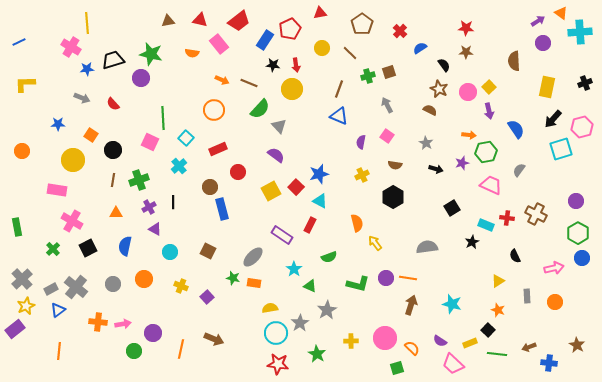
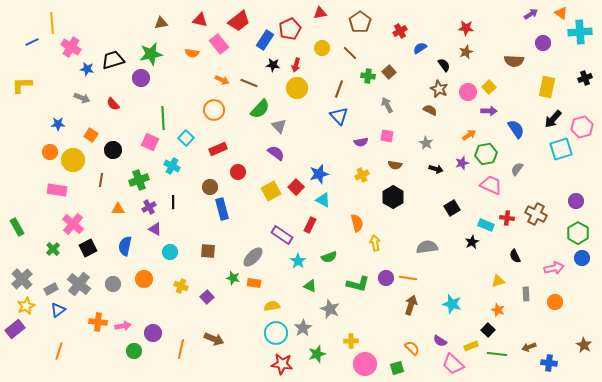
brown triangle at (168, 21): moved 7 px left, 2 px down
purple arrow at (538, 21): moved 7 px left, 7 px up
yellow line at (87, 23): moved 35 px left
brown pentagon at (362, 24): moved 2 px left, 2 px up
red cross at (400, 31): rotated 16 degrees clockwise
blue line at (19, 42): moved 13 px right
brown star at (466, 52): rotated 24 degrees counterclockwise
green star at (151, 54): rotated 25 degrees counterclockwise
brown semicircle at (514, 61): rotated 84 degrees counterclockwise
red arrow at (296, 65): rotated 24 degrees clockwise
blue star at (87, 69): rotated 16 degrees clockwise
brown square at (389, 72): rotated 24 degrees counterclockwise
green cross at (368, 76): rotated 24 degrees clockwise
black cross at (585, 83): moved 5 px up
yellow L-shape at (25, 84): moved 3 px left, 1 px down
yellow circle at (292, 89): moved 5 px right, 1 px up
purple arrow at (489, 111): rotated 77 degrees counterclockwise
blue triangle at (339, 116): rotated 24 degrees clockwise
orange arrow at (469, 135): rotated 40 degrees counterclockwise
pink square at (387, 136): rotated 24 degrees counterclockwise
purple semicircle at (361, 142): rotated 112 degrees counterclockwise
orange circle at (22, 151): moved 28 px right, 1 px down
green hexagon at (486, 152): moved 2 px down
purple semicircle at (276, 155): moved 2 px up
cyan cross at (179, 166): moved 7 px left; rotated 21 degrees counterclockwise
gray semicircle at (519, 170): moved 2 px left, 1 px up
brown line at (113, 180): moved 12 px left
cyan triangle at (320, 201): moved 3 px right, 1 px up
orange triangle at (116, 213): moved 2 px right, 4 px up
pink cross at (72, 221): moved 1 px right, 3 px down; rotated 10 degrees clockwise
green rectangle at (17, 227): rotated 18 degrees counterclockwise
yellow arrow at (375, 243): rotated 28 degrees clockwise
brown square at (208, 251): rotated 21 degrees counterclockwise
cyan star at (294, 269): moved 4 px right, 8 px up
yellow triangle at (498, 281): rotated 16 degrees clockwise
gray cross at (76, 287): moved 3 px right, 3 px up
gray rectangle at (527, 296): moved 1 px left, 2 px up
yellow semicircle at (270, 308): moved 2 px right, 2 px up
gray star at (327, 310): moved 3 px right, 1 px up; rotated 18 degrees counterclockwise
gray star at (300, 323): moved 3 px right, 5 px down
pink arrow at (123, 324): moved 2 px down
pink circle at (385, 338): moved 20 px left, 26 px down
yellow rectangle at (470, 343): moved 1 px right, 3 px down
brown star at (577, 345): moved 7 px right
orange line at (59, 351): rotated 12 degrees clockwise
green star at (317, 354): rotated 24 degrees clockwise
red star at (278, 364): moved 4 px right
